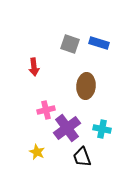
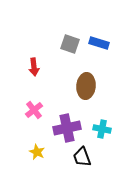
pink cross: moved 12 px left; rotated 24 degrees counterclockwise
purple cross: rotated 24 degrees clockwise
